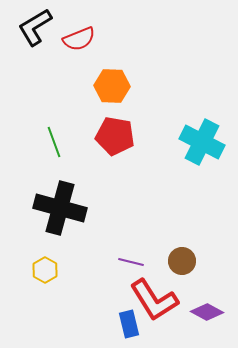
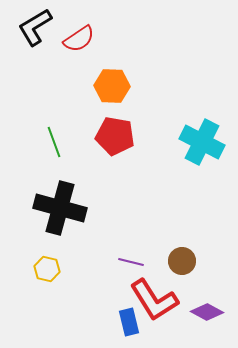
red semicircle: rotated 12 degrees counterclockwise
yellow hexagon: moved 2 px right, 1 px up; rotated 15 degrees counterclockwise
blue rectangle: moved 2 px up
